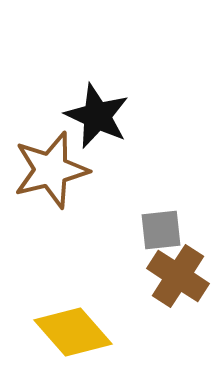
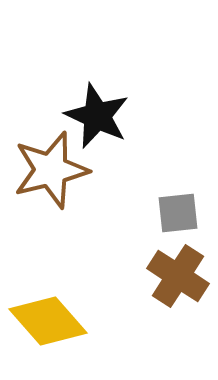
gray square: moved 17 px right, 17 px up
yellow diamond: moved 25 px left, 11 px up
